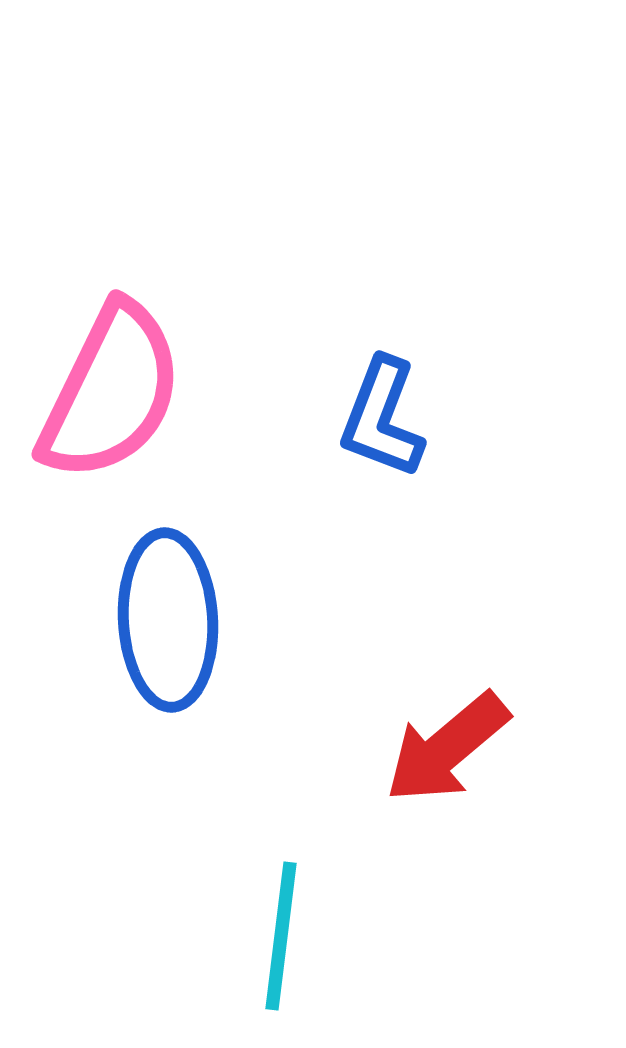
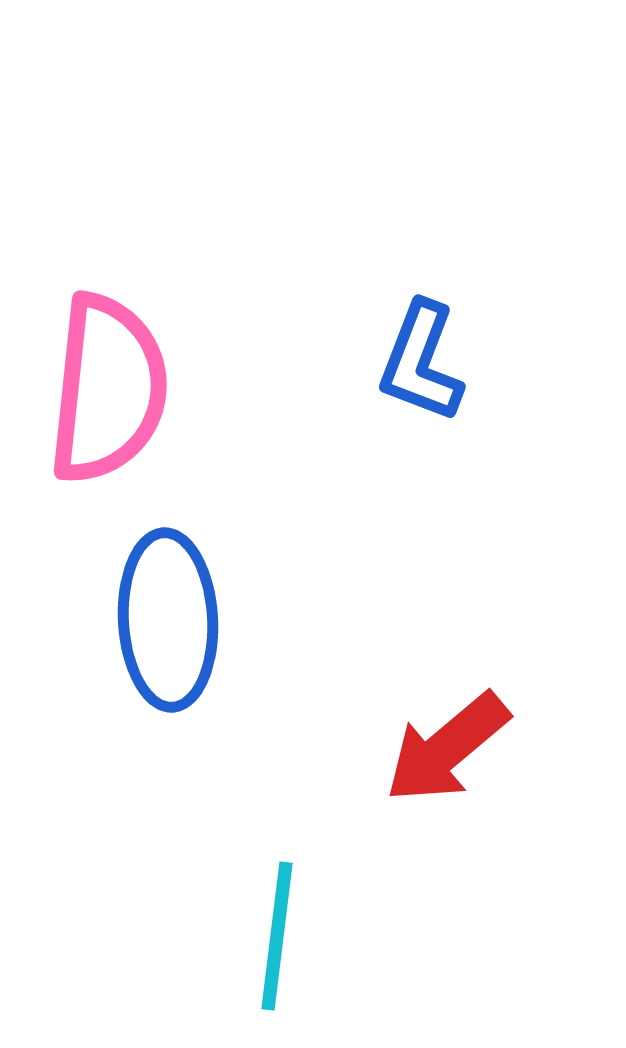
pink semicircle: moved 3 px left, 3 px up; rotated 20 degrees counterclockwise
blue L-shape: moved 39 px right, 56 px up
cyan line: moved 4 px left
